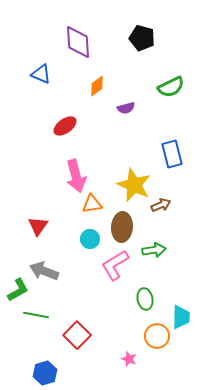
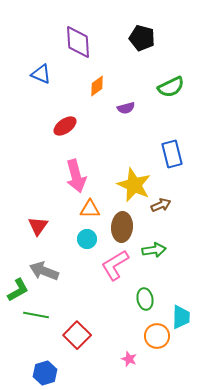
orange triangle: moved 2 px left, 5 px down; rotated 10 degrees clockwise
cyan circle: moved 3 px left
